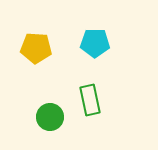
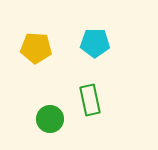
green circle: moved 2 px down
